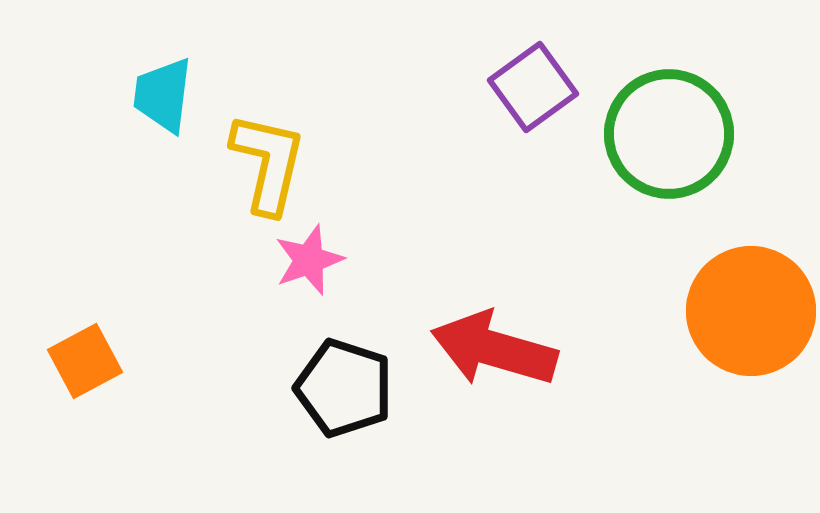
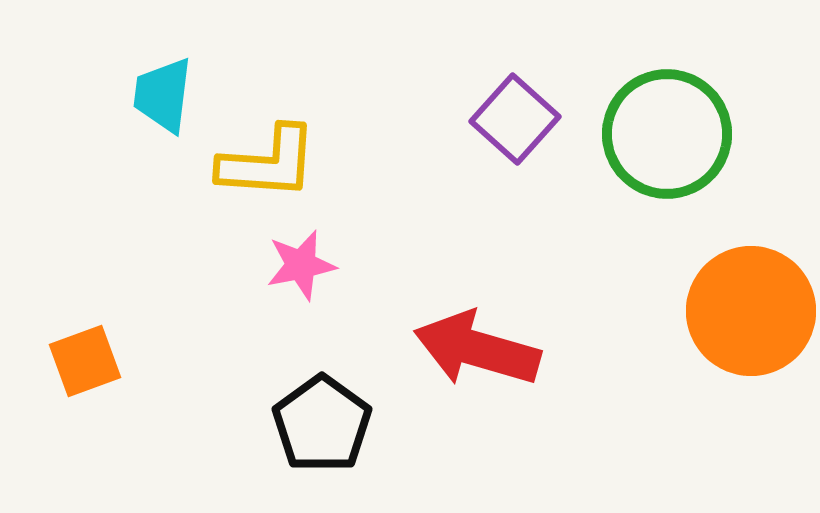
purple square: moved 18 px left, 32 px down; rotated 12 degrees counterclockwise
green circle: moved 2 px left
yellow L-shape: rotated 81 degrees clockwise
pink star: moved 8 px left, 5 px down; rotated 8 degrees clockwise
red arrow: moved 17 px left
orange square: rotated 8 degrees clockwise
black pentagon: moved 22 px left, 36 px down; rotated 18 degrees clockwise
